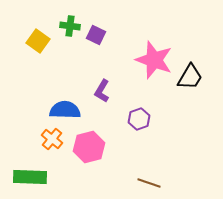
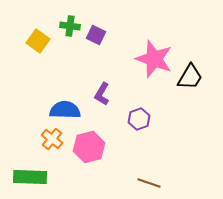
pink star: moved 1 px up
purple L-shape: moved 3 px down
